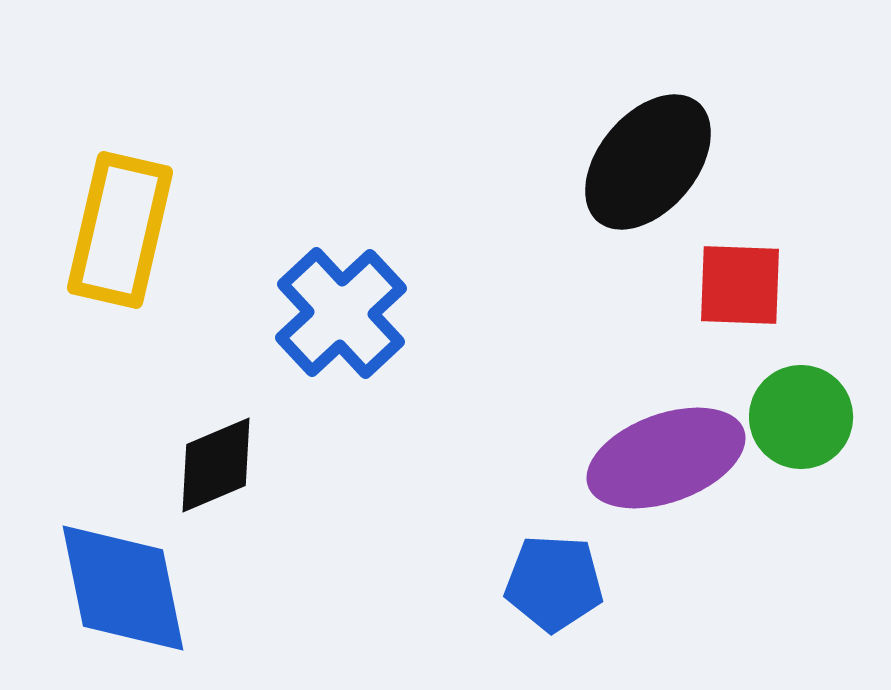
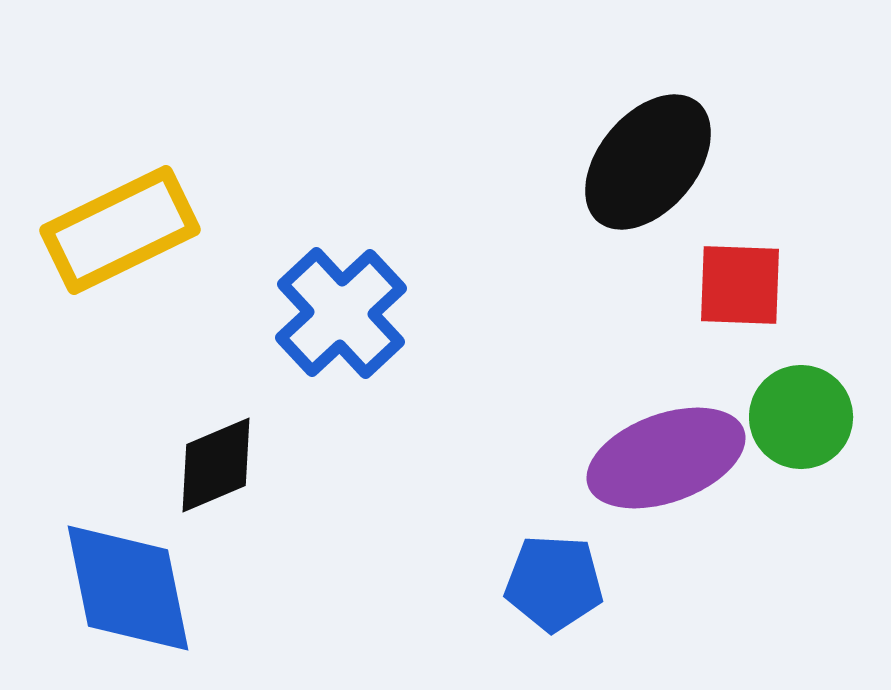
yellow rectangle: rotated 51 degrees clockwise
blue diamond: moved 5 px right
